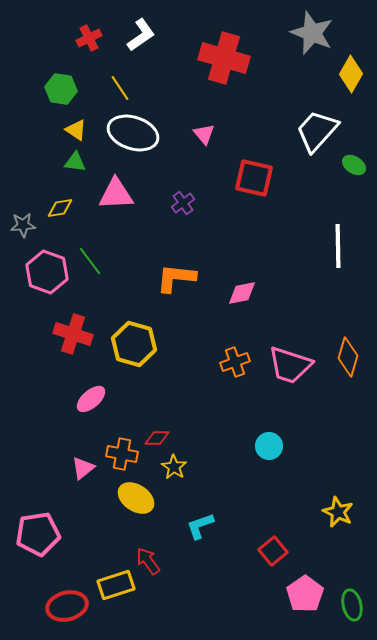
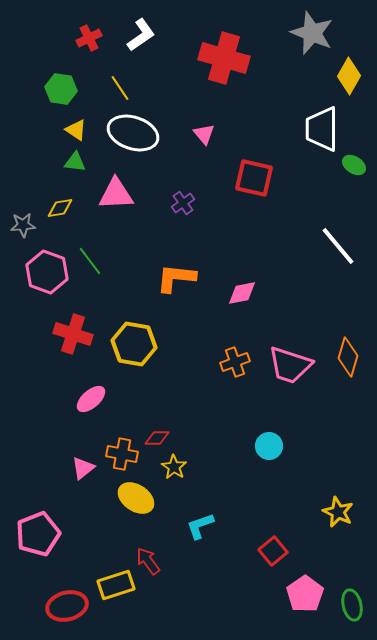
yellow diamond at (351, 74): moved 2 px left, 2 px down
white trapezoid at (317, 131): moved 5 px right, 2 px up; rotated 42 degrees counterclockwise
white line at (338, 246): rotated 39 degrees counterclockwise
yellow hexagon at (134, 344): rotated 6 degrees counterclockwise
pink pentagon at (38, 534): rotated 12 degrees counterclockwise
